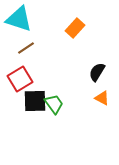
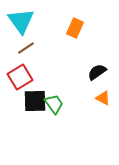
cyan triangle: moved 2 px right, 2 px down; rotated 36 degrees clockwise
orange rectangle: rotated 18 degrees counterclockwise
black semicircle: rotated 24 degrees clockwise
red square: moved 2 px up
orange triangle: moved 1 px right
